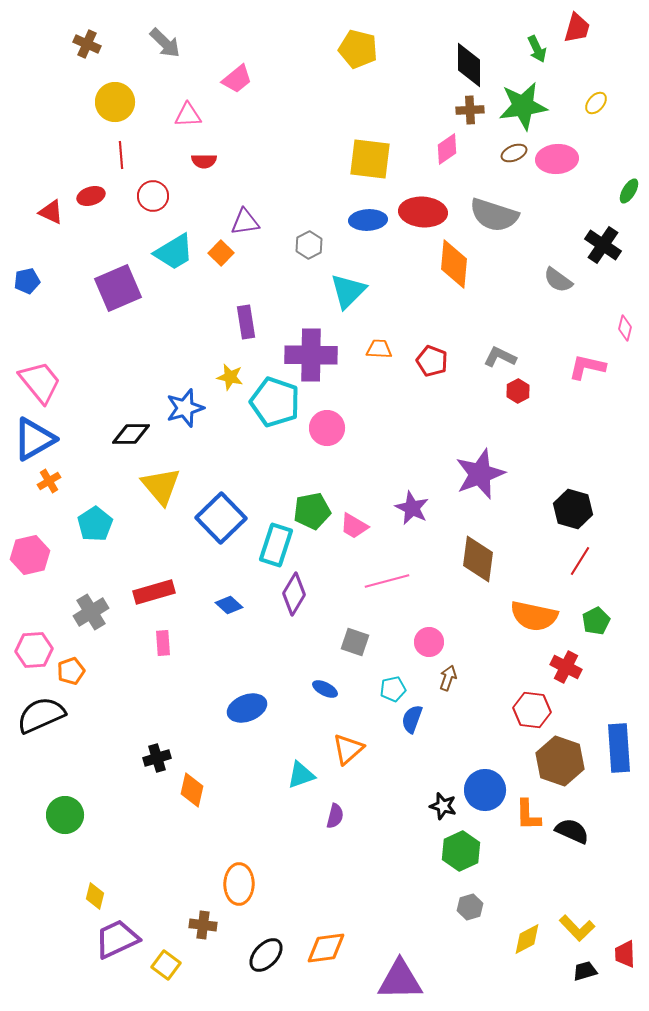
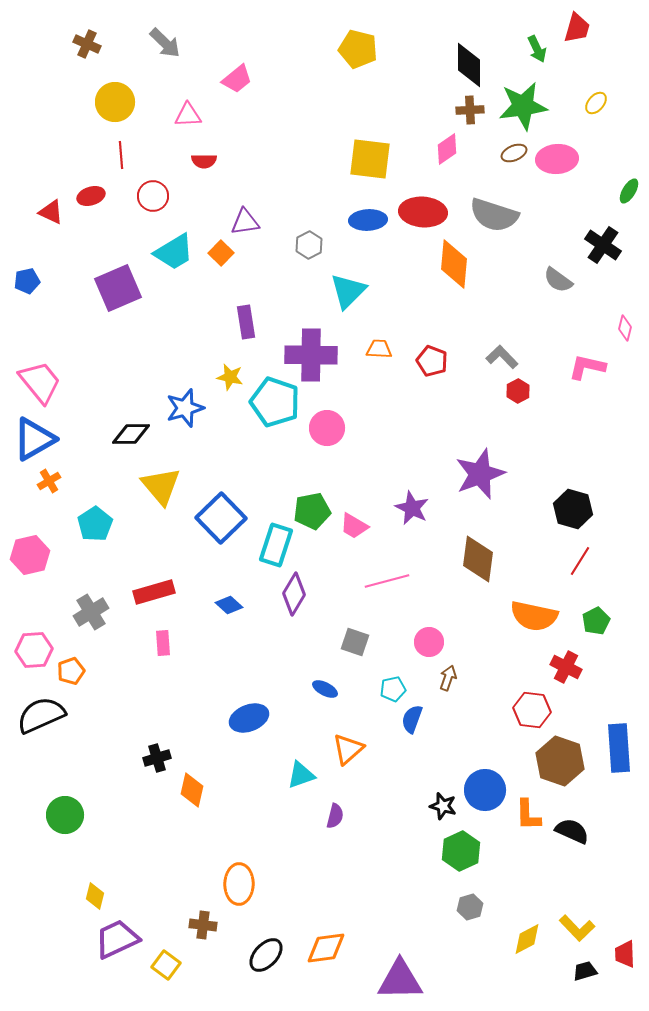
gray L-shape at (500, 357): moved 2 px right; rotated 20 degrees clockwise
blue ellipse at (247, 708): moved 2 px right, 10 px down
